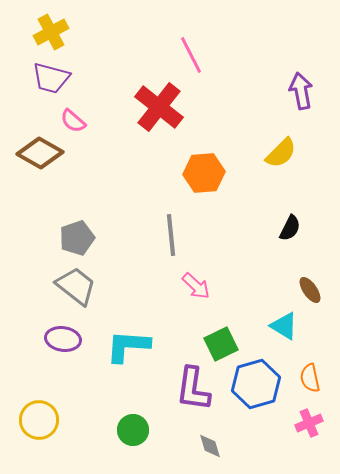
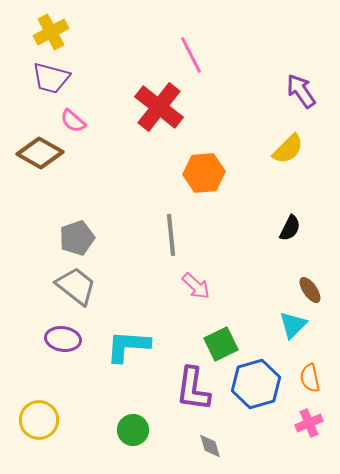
purple arrow: rotated 24 degrees counterclockwise
yellow semicircle: moved 7 px right, 4 px up
cyan triangle: moved 9 px right, 1 px up; rotated 44 degrees clockwise
